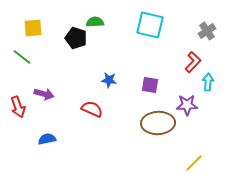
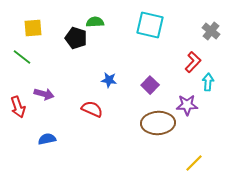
gray cross: moved 4 px right; rotated 18 degrees counterclockwise
purple square: rotated 36 degrees clockwise
